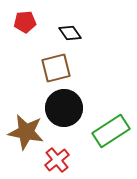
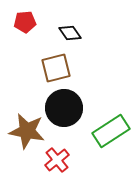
brown star: moved 1 px right, 1 px up
